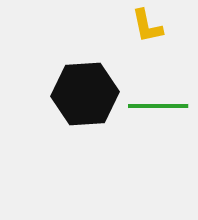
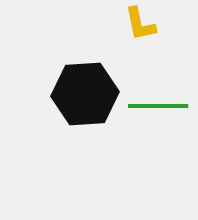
yellow L-shape: moved 7 px left, 2 px up
